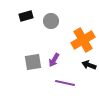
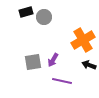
black rectangle: moved 4 px up
gray circle: moved 7 px left, 4 px up
purple arrow: moved 1 px left
purple line: moved 3 px left, 2 px up
